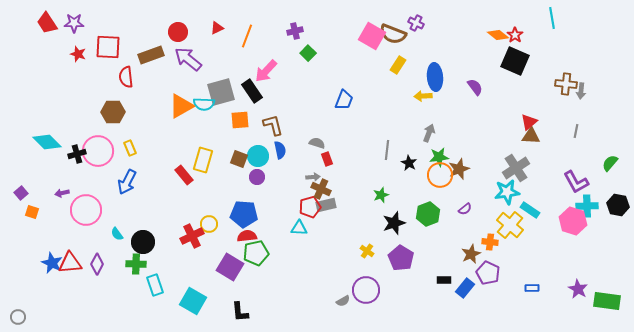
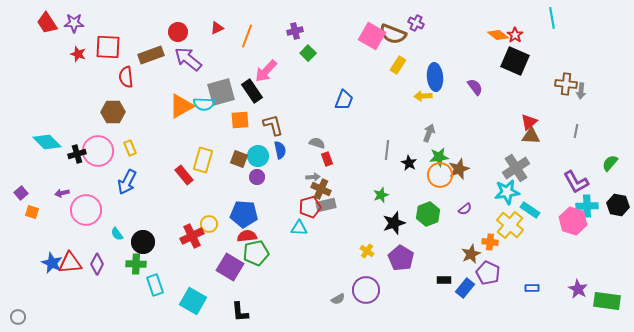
gray semicircle at (343, 301): moved 5 px left, 2 px up
